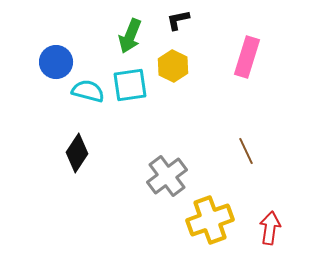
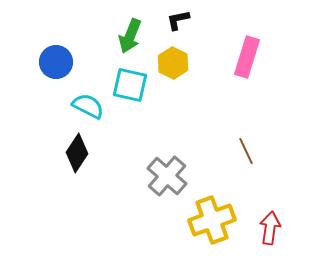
yellow hexagon: moved 3 px up
cyan square: rotated 21 degrees clockwise
cyan semicircle: moved 15 px down; rotated 12 degrees clockwise
gray cross: rotated 12 degrees counterclockwise
yellow cross: moved 2 px right
